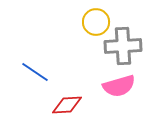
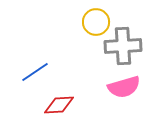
blue line: rotated 68 degrees counterclockwise
pink semicircle: moved 5 px right, 1 px down
red diamond: moved 8 px left
